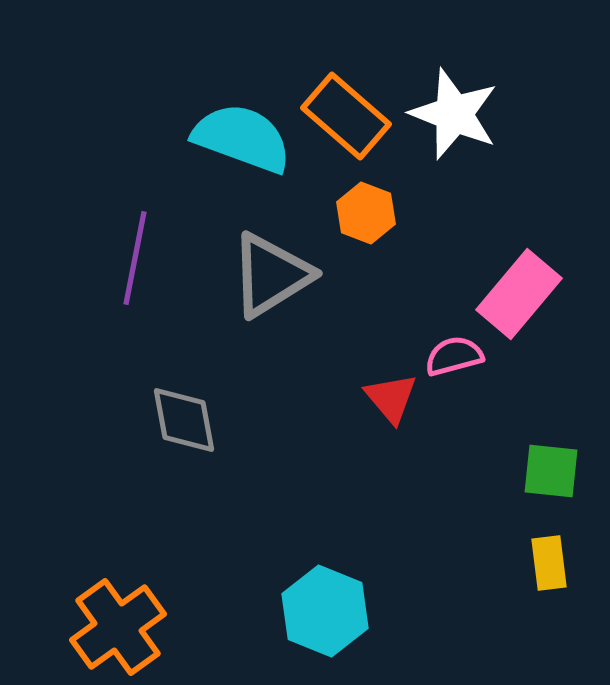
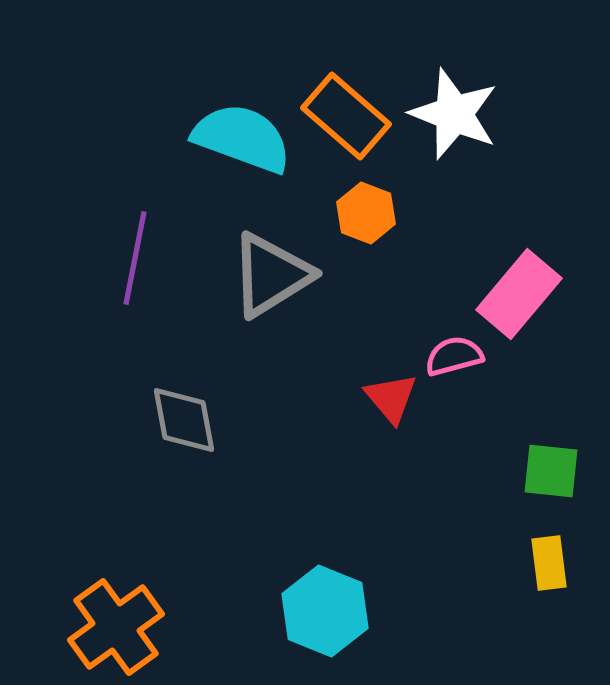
orange cross: moved 2 px left
